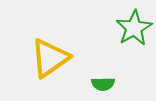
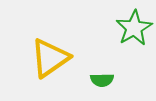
green semicircle: moved 1 px left, 4 px up
